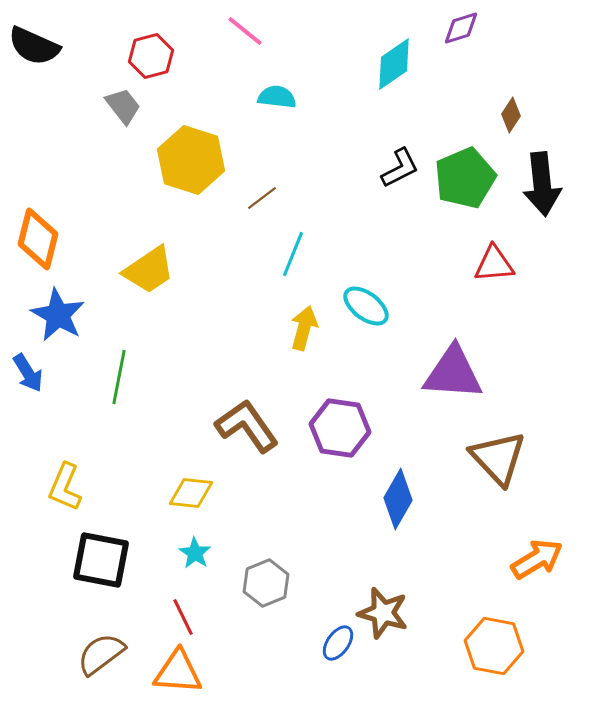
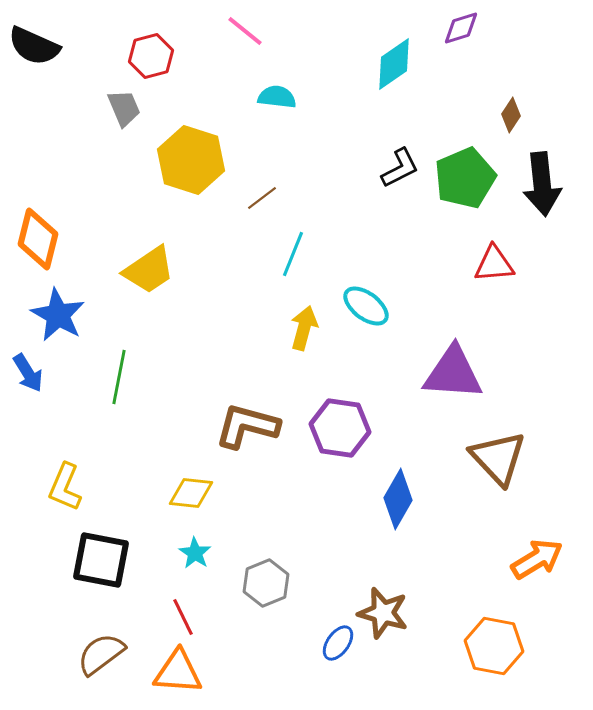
gray trapezoid: moved 1 px right, 2 px down; rotated 15 degrees clockwise
brown L-shape: rotated 40 degrees counterclockwise
